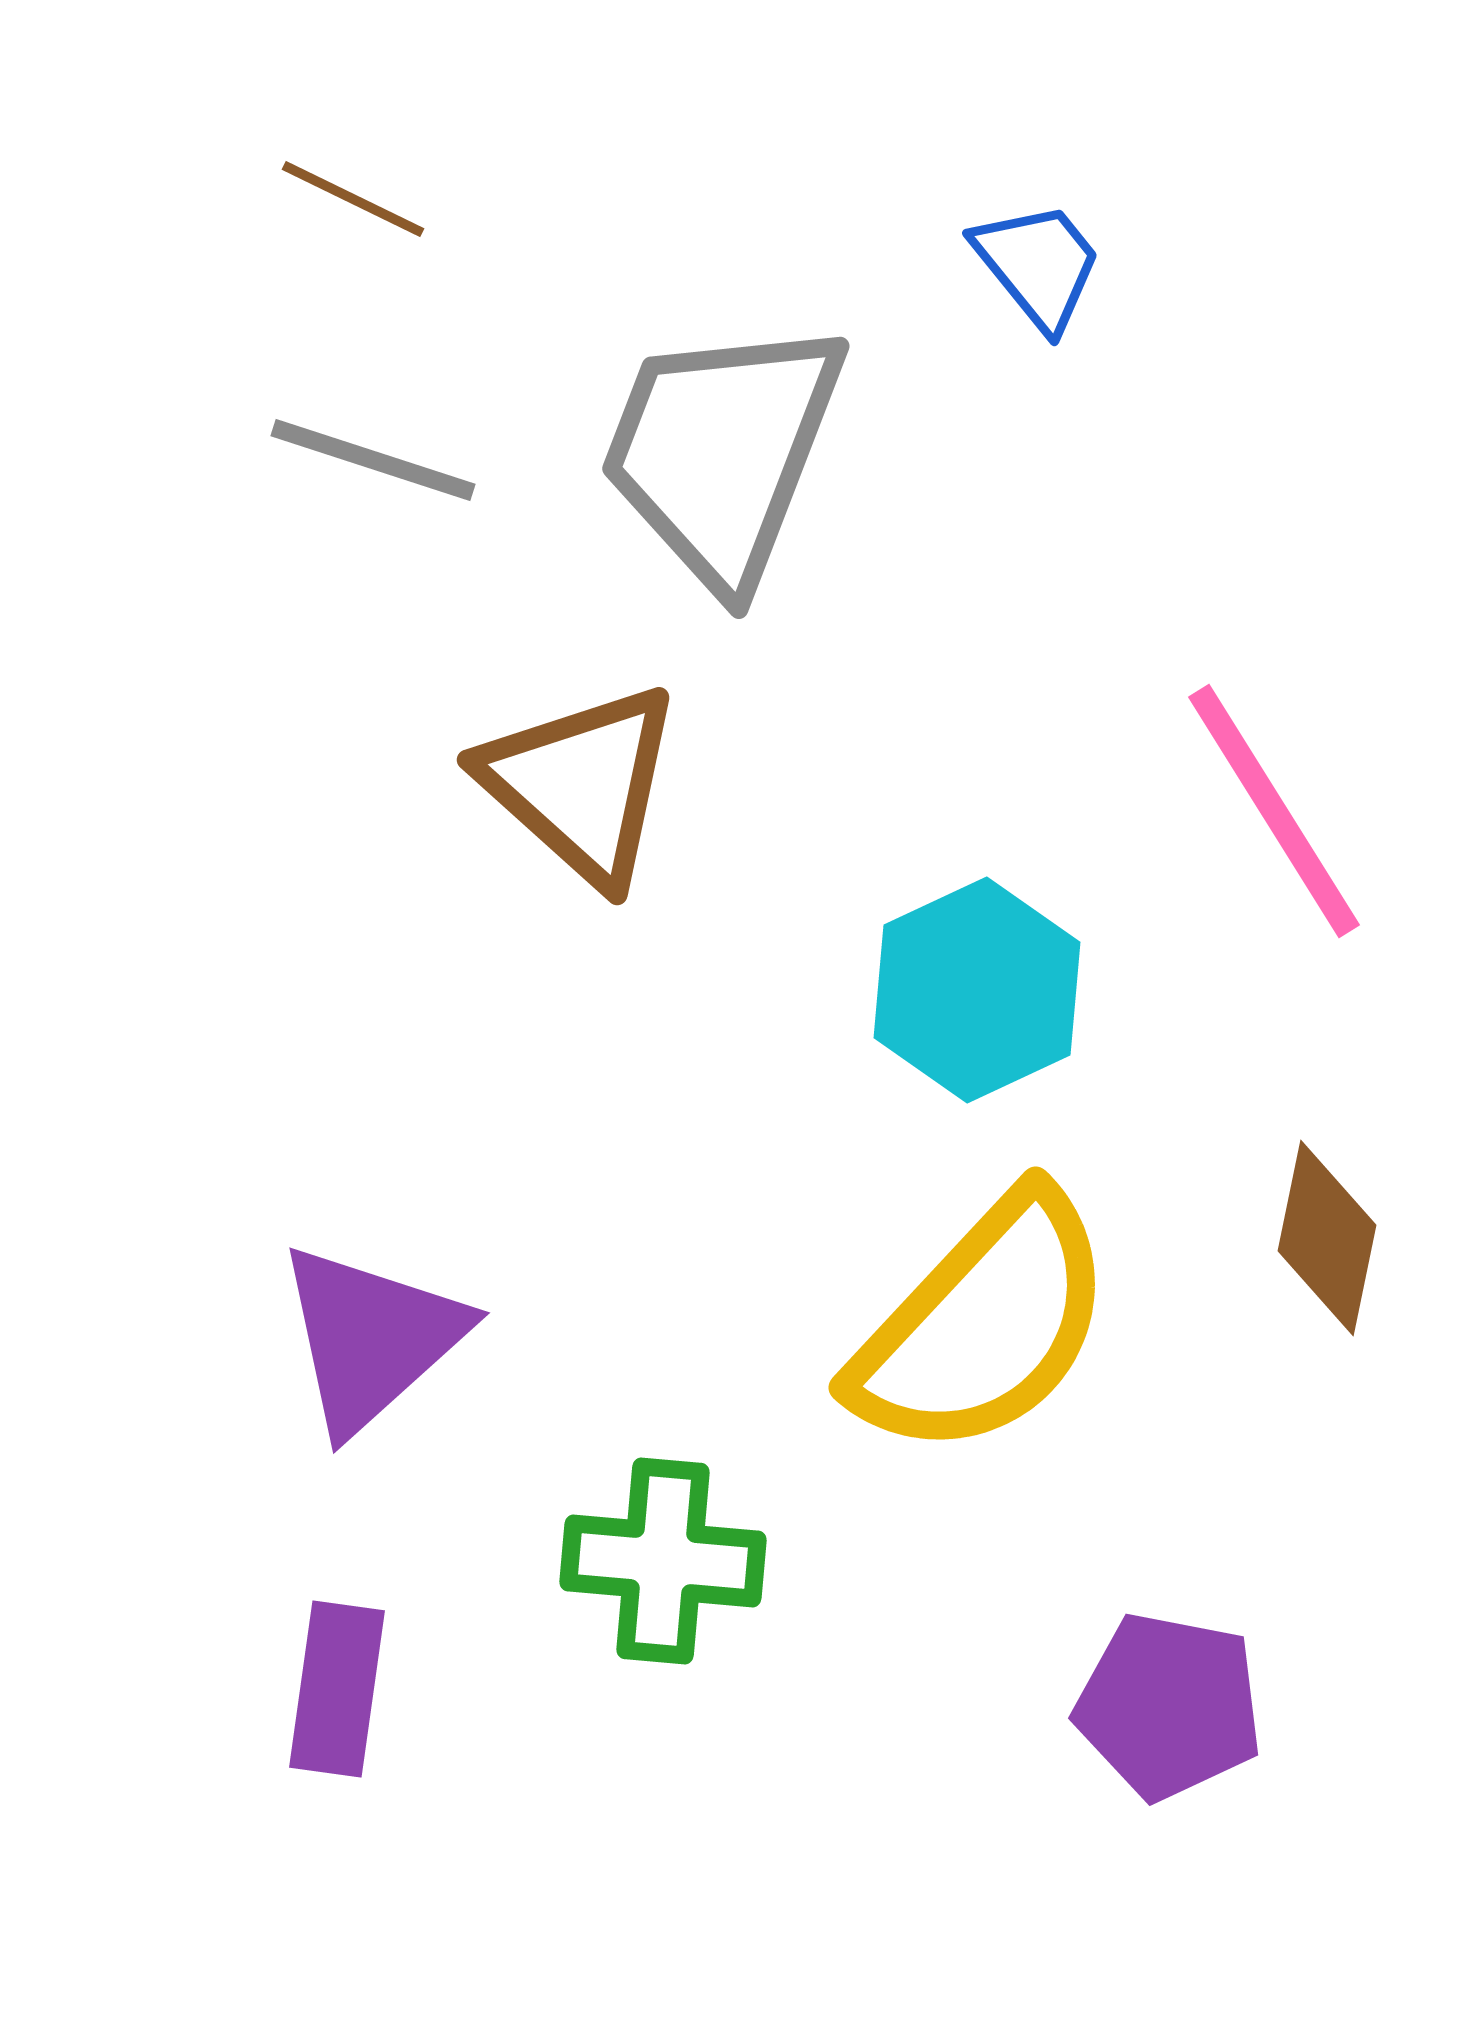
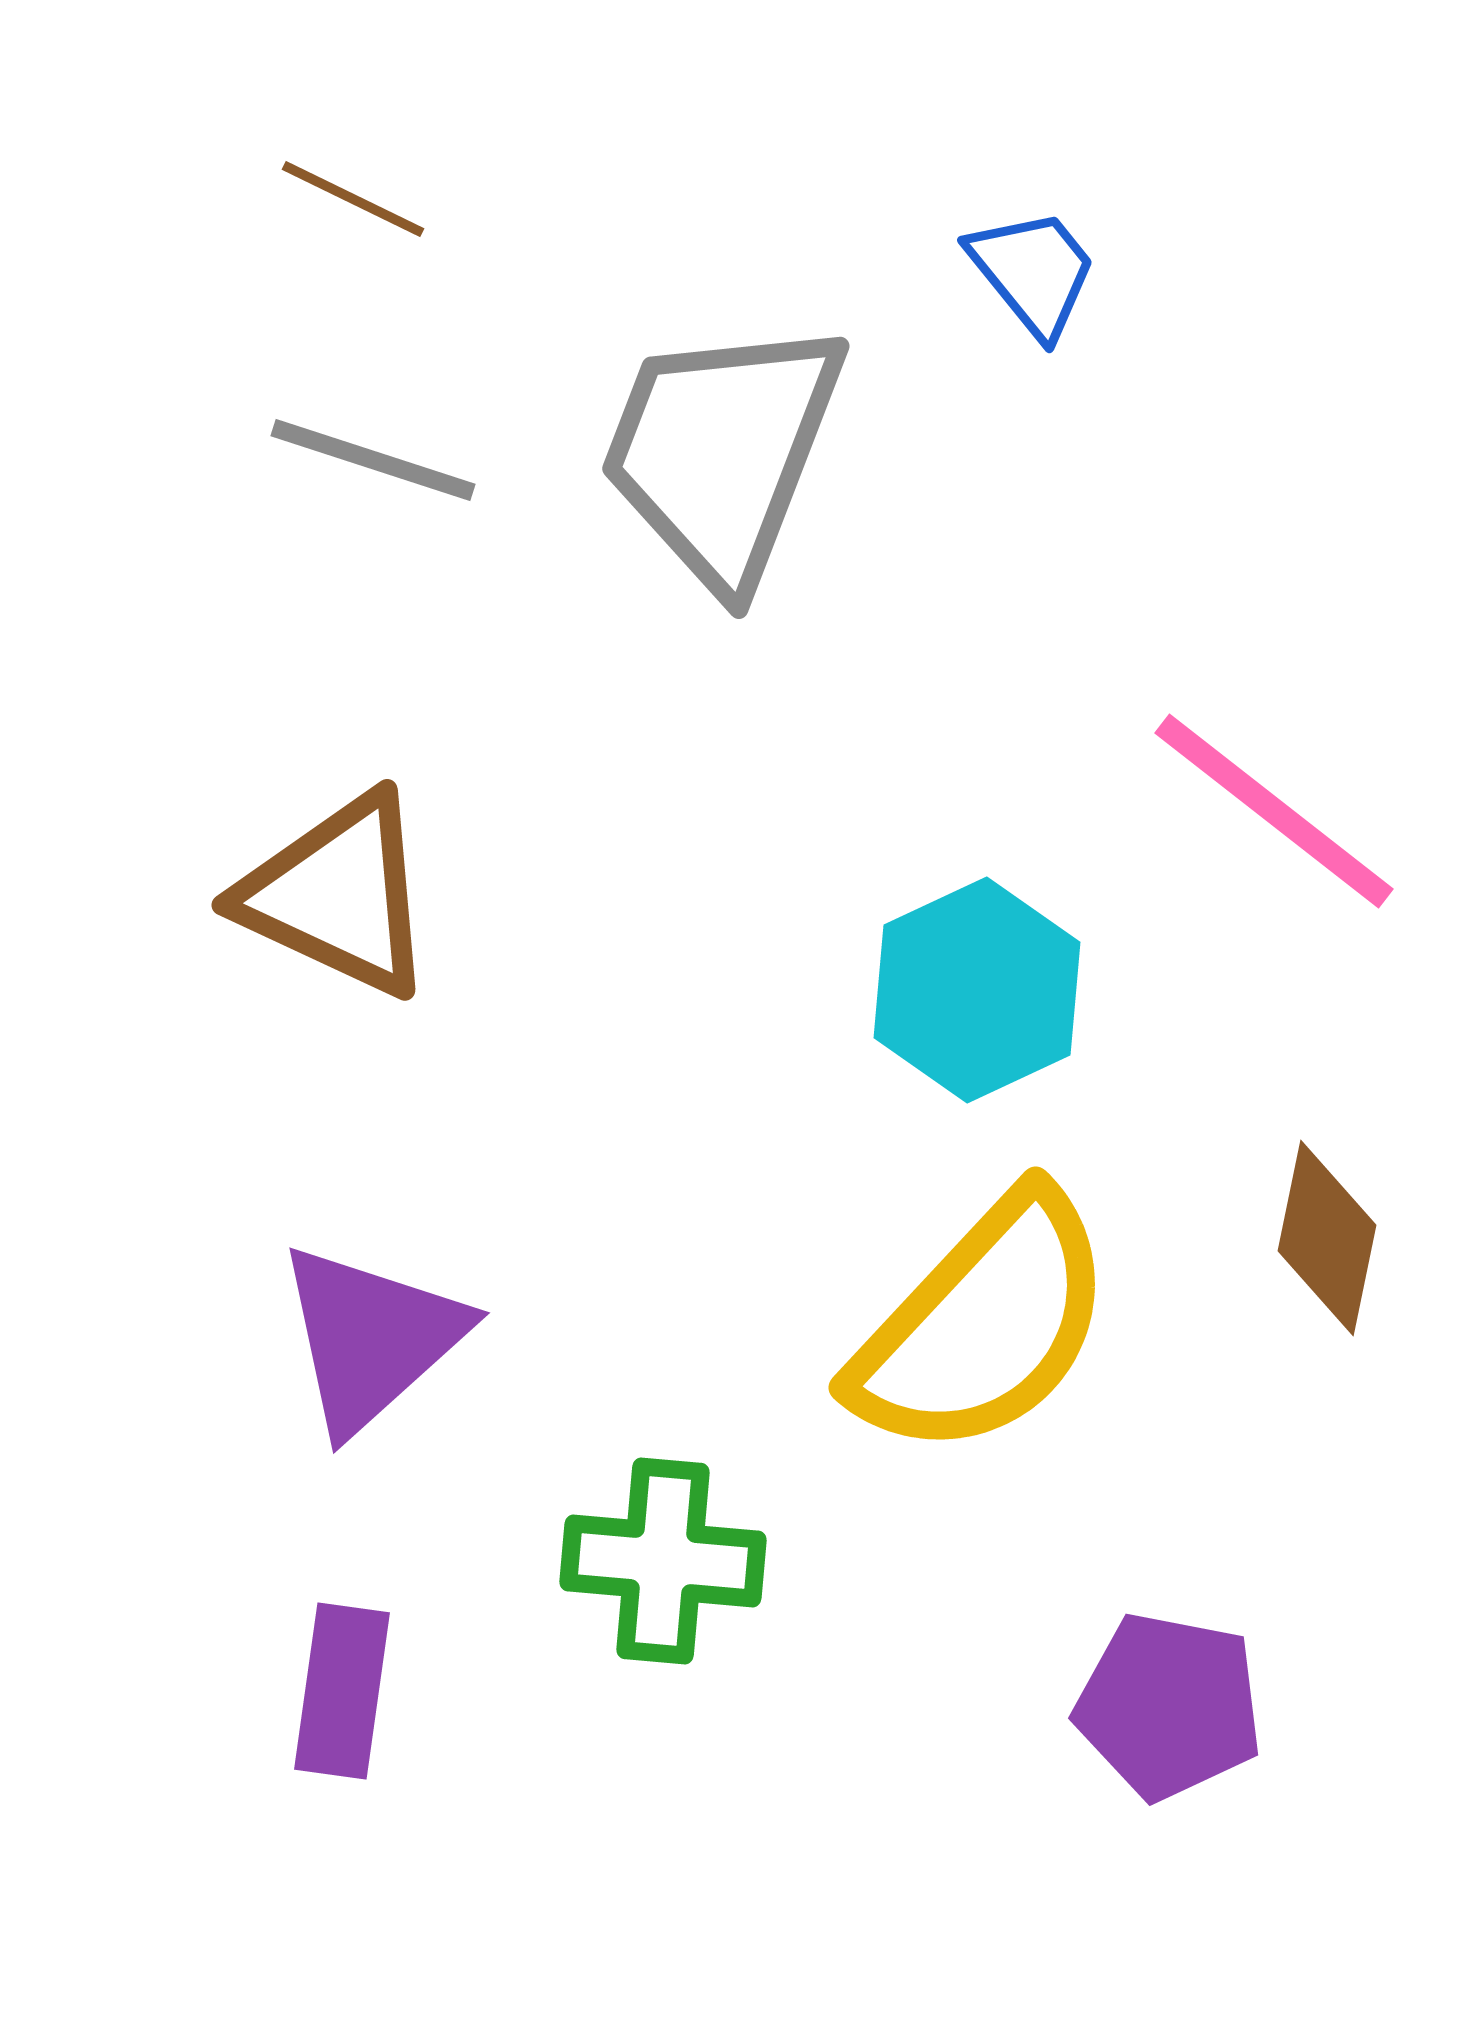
blue trapezoid: moved 5 px left, 7 px down
brown triangle: moved 243 px left, 111 px down; rotated 17 degrees counterclockwise
pink line: rotated 20 degrees counterclockwise
purple rectangle: moved 5 px right, 2 px down
